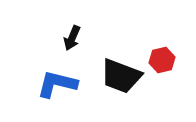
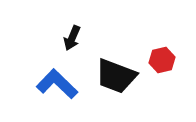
black trapezoid: moved 5 px left
blue L-shape: rotated 30 degrees clockwise
